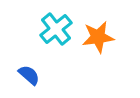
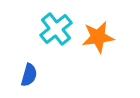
blue semicircle: rotated 65 degrees clockwise
